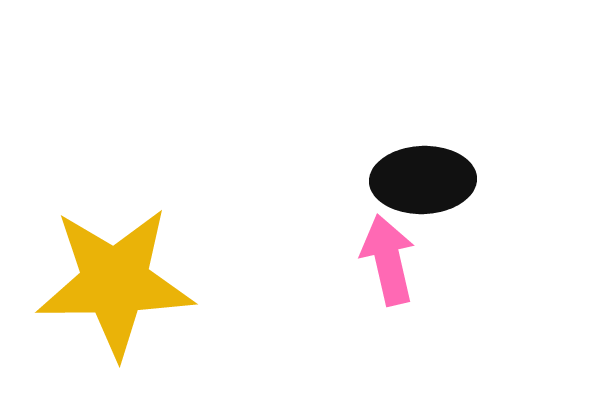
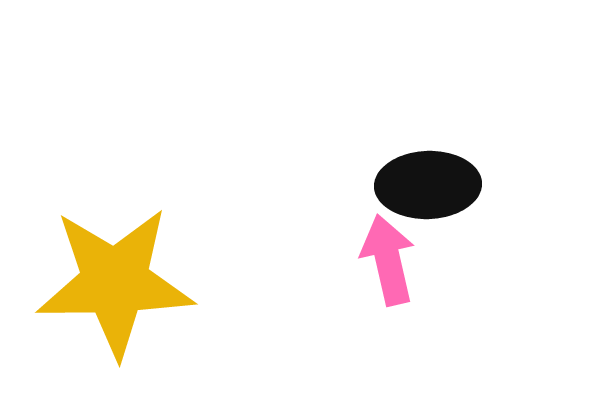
black ellipse: moved 5 px right, 5 px down
